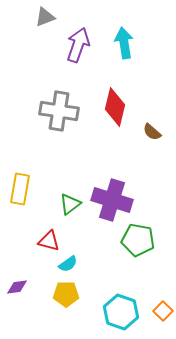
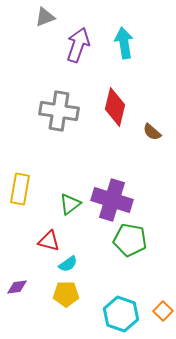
green pentagon: moved 8 px left
cyan hexagon: moved 2 px down
